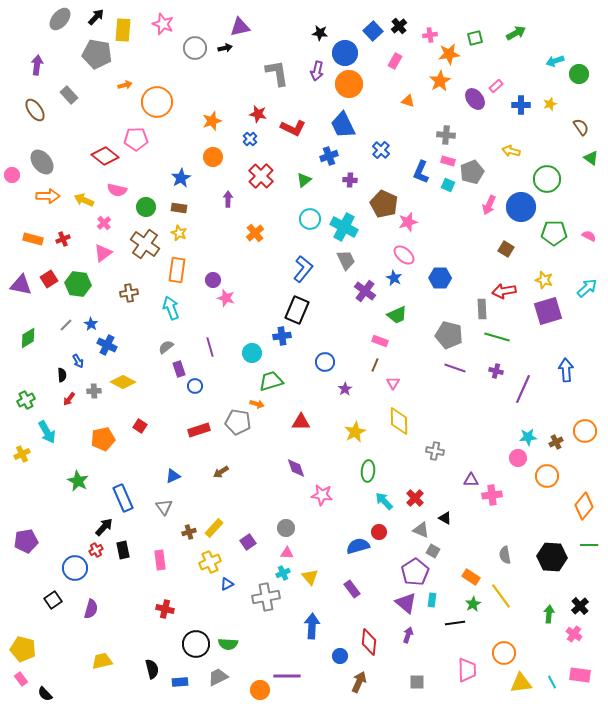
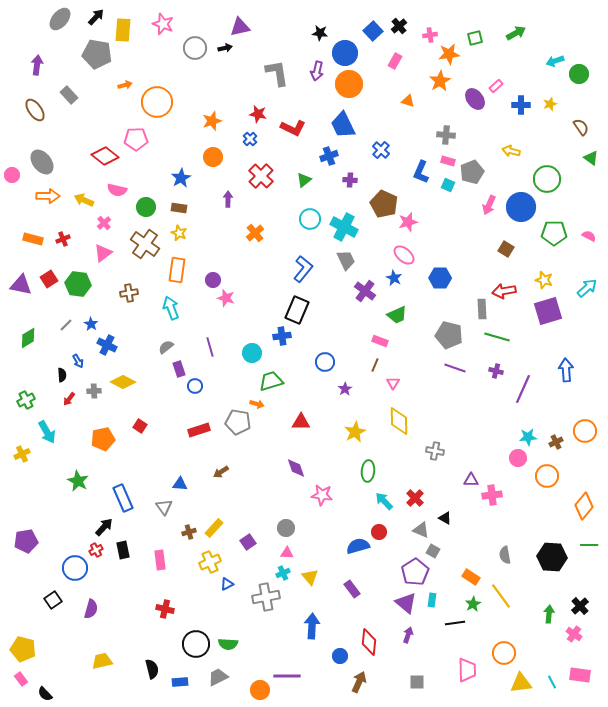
blue triangle at (173, 476): moved 7 px right, 8 px down; rotated 28 degrees clockwise
